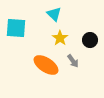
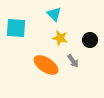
yellow star: rotated 21 degrees counterclockwise
